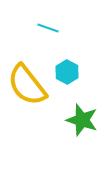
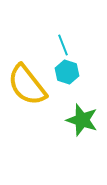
cyan line: moved 15 px right, 17 px down; rotated 50 degrees clockwise
cyan hexagon: rotated 10 degrees counterclockwise
